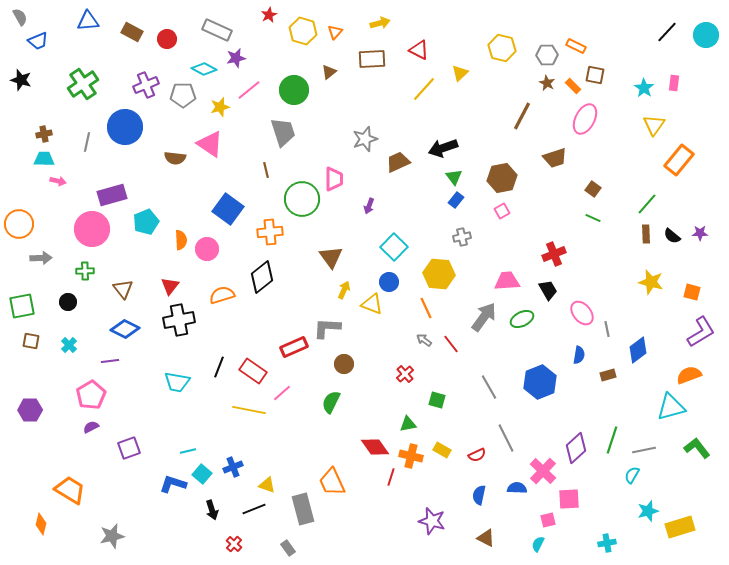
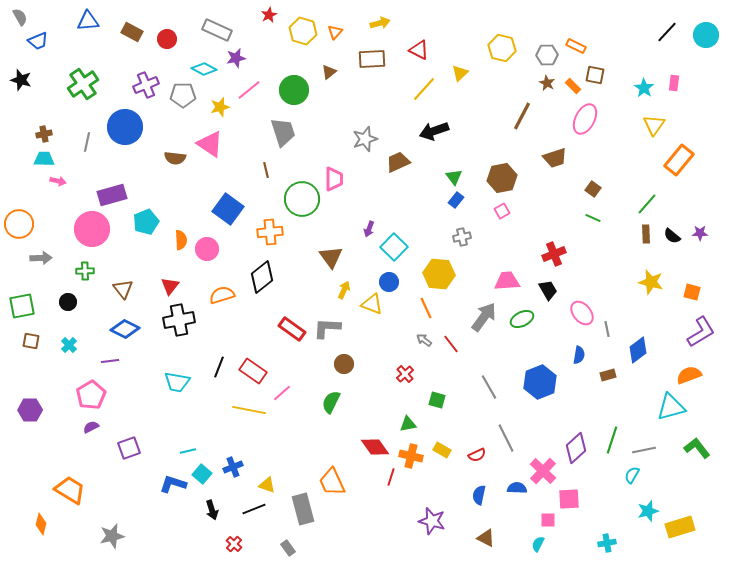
black arrow at (443, 148): moved 9 px left, 17 px up
purple arrow at (369, 206): moved 23 px down
red rectangle at (294, 347): moved 2 px left, 18 px up; rotated 60 degrees clockwise
pink square at (548, 520): rotated 14 degrees clockwise
